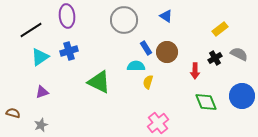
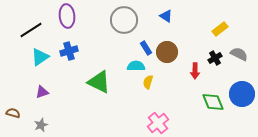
blue circle: moved 2 px up
green diamond: moved 7 px right
